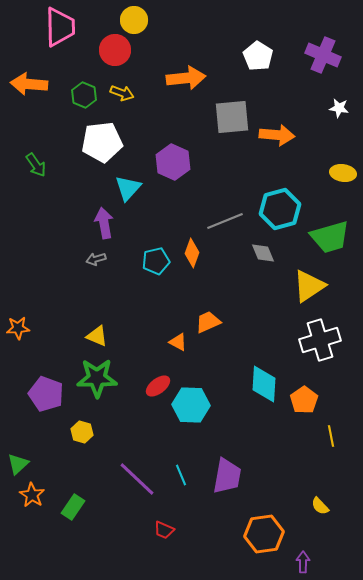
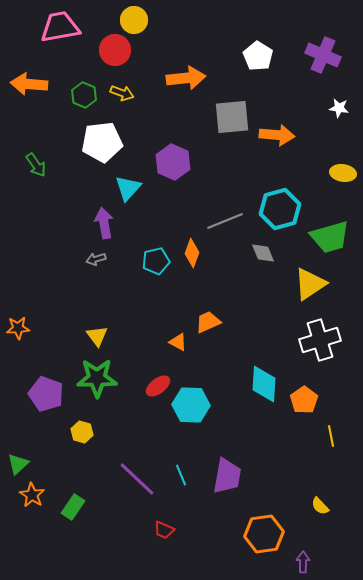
pink trapezoid at (60, 27): rotated 99 degrees counterclockwise
yellow triangle at (309, 286): moved 1 px right, 2 px up
yellow triangle at (97, 336): rotated 30 degrees clockwise
